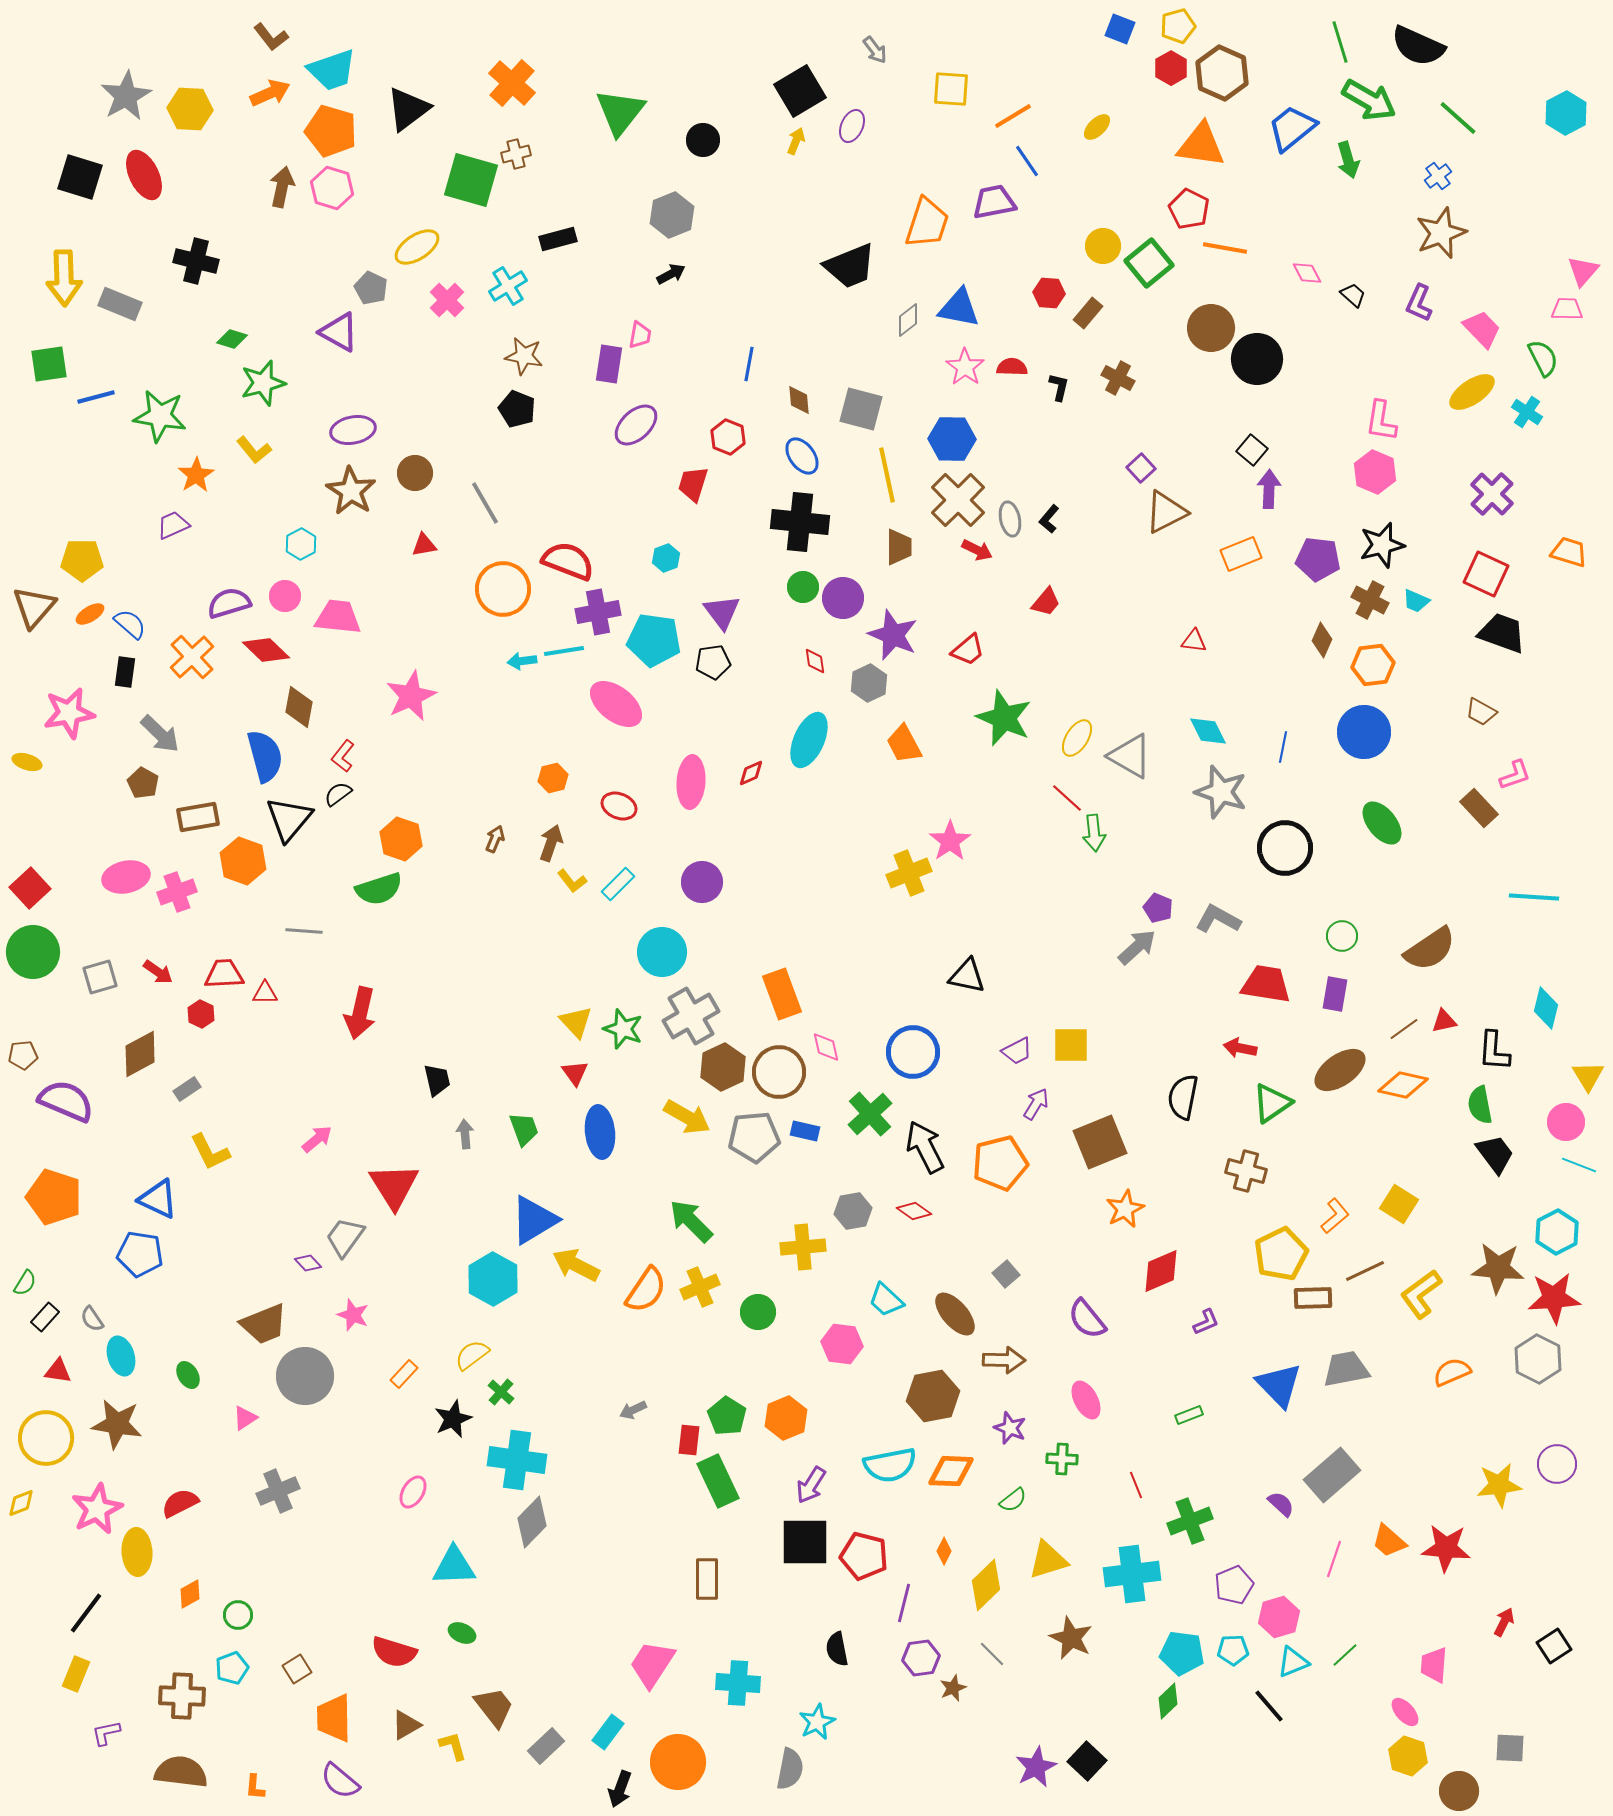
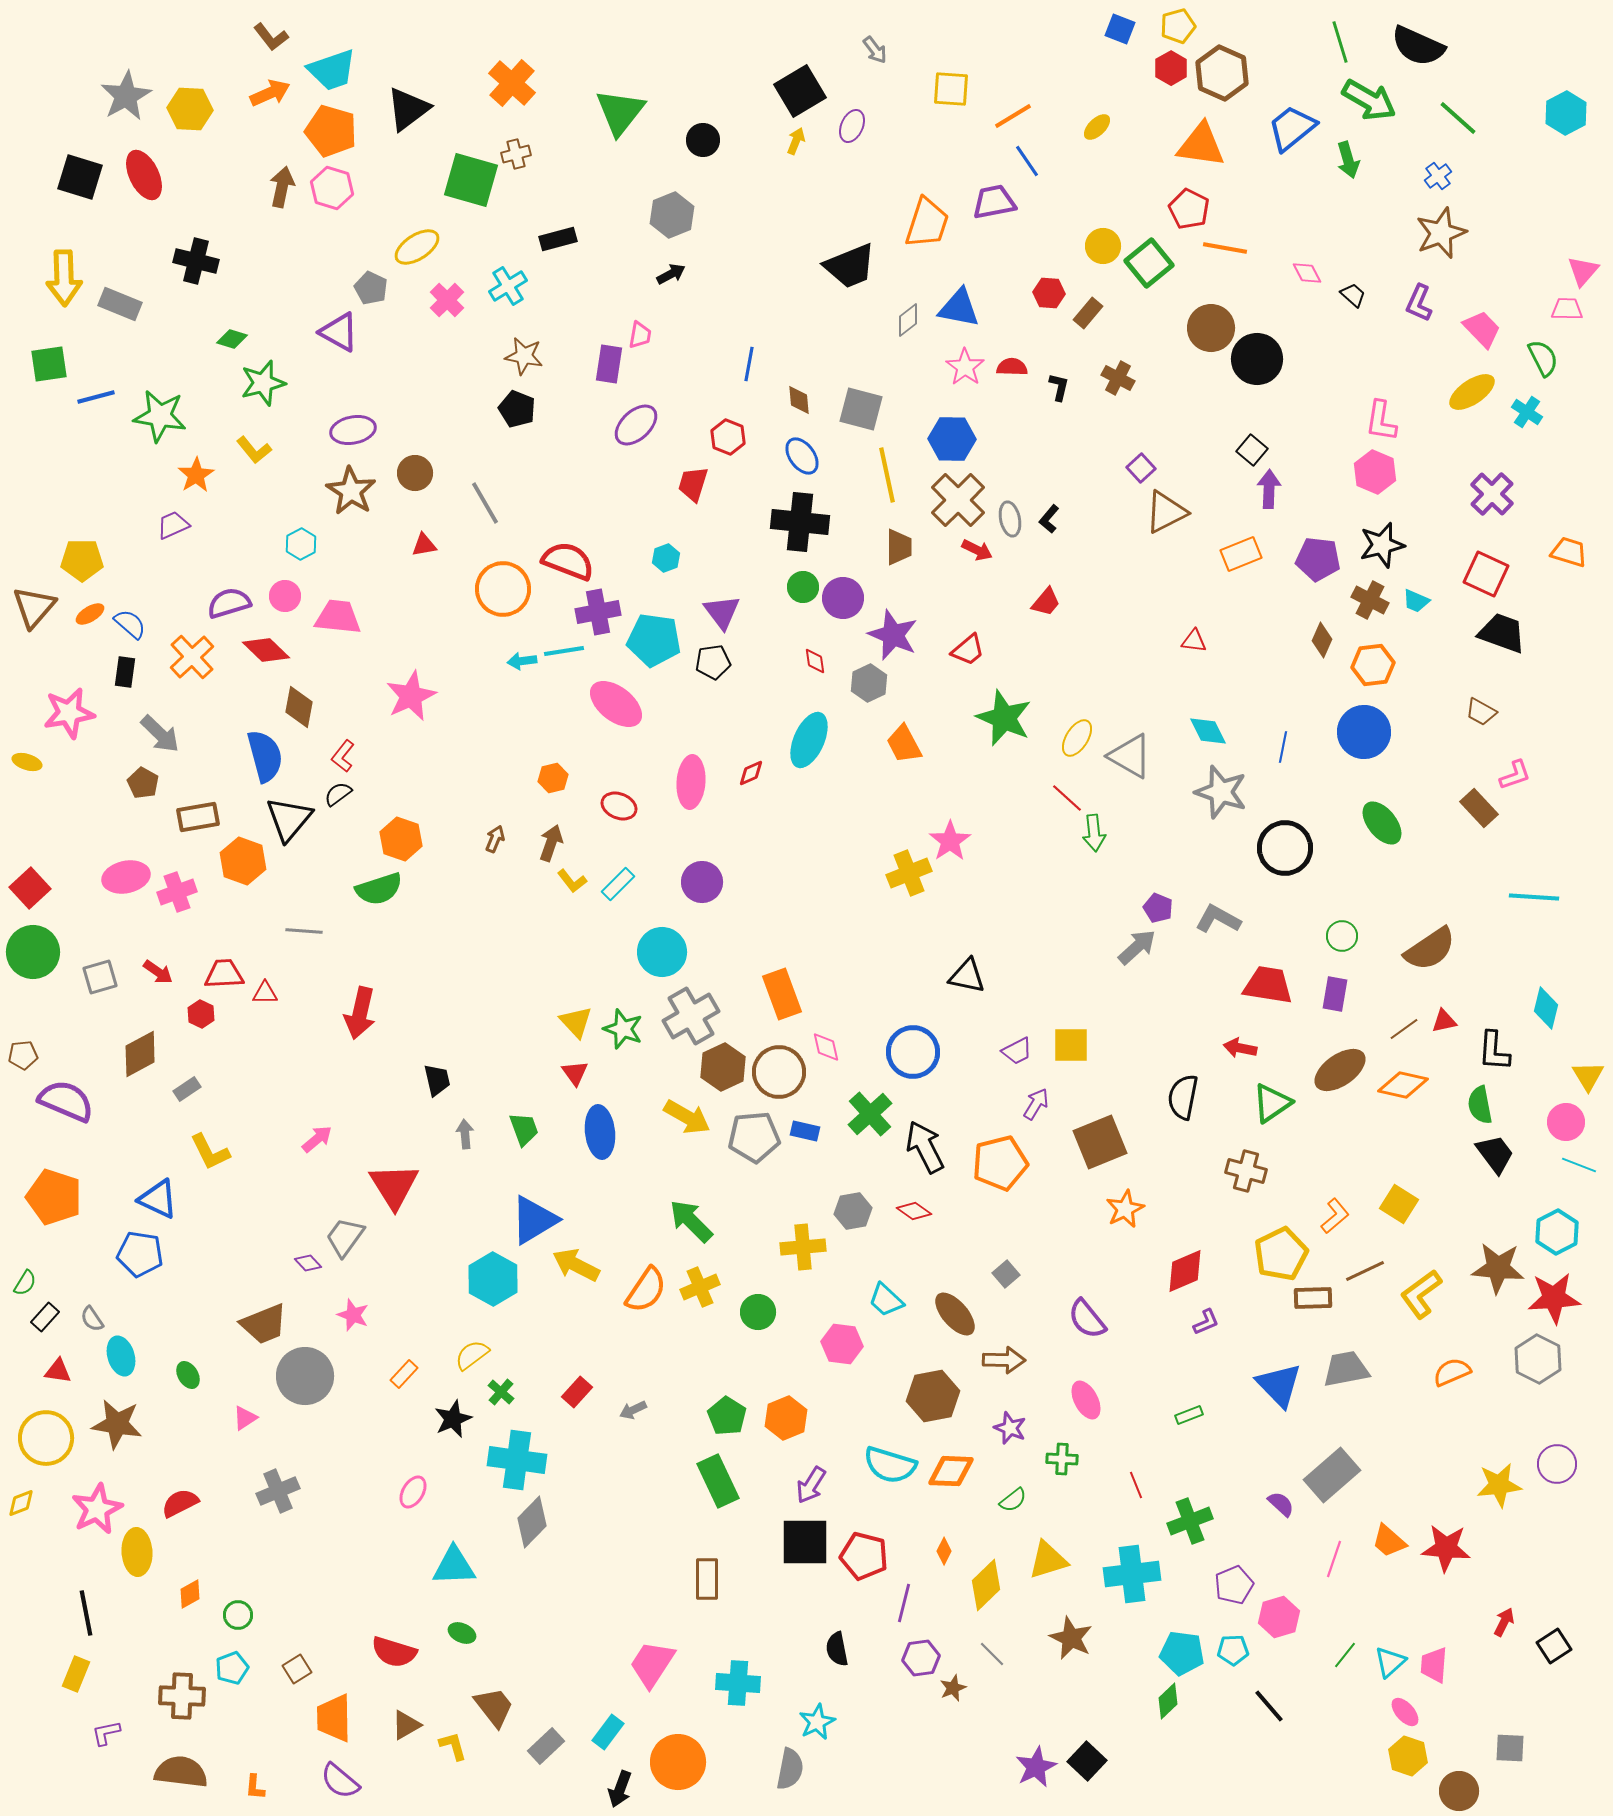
red trapezoid at (1266, 984): moved 2 px right, 1 px down
red diamond at (1161, 1271): moved 24 px right
red rectangle at (689, 1440): moved 112 px left, 48 px up; rotated 36 degrees clockwise
cyan semicircle at (890, 1465): rotated 28 degrees clockwise
black line at (86, 1613): rotated 48 degrees counterclockwise
green line at (1345, 1655): rotated 8 degrees counterclockwise
cyan triangle at (1293, 1662): moved 97 px right; rotated 20 degrees counterclockwise
